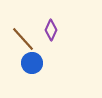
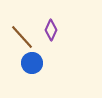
brown line: moved 1 px left, 2 px up
